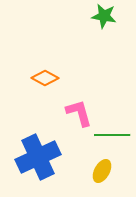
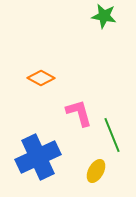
orange diamond: moved 4 px left
green line: rotated 68 degrees clockwise
yellow ellipse: moved 6 px left
